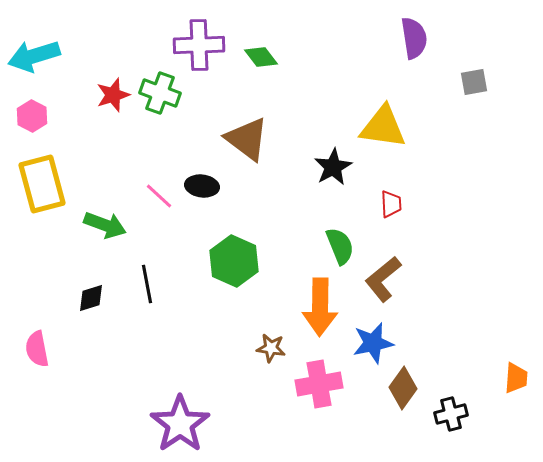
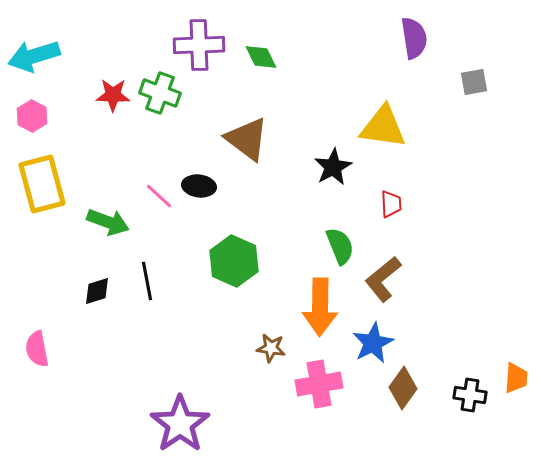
green diamond: rotated 12 degrees clockwise
red star: rotated 20 degrees clockwise
black ellipse: moved 3 px left
green arrow: moved 3 px right, 3 px up
black line: moved 3 px up
black diamond: moved 6 px right, 7 px up
blue star: rotated 15 degrees counterclockwise
black cross: moved 19 px right, 19 px up; rotated 24 degrees clockwise
